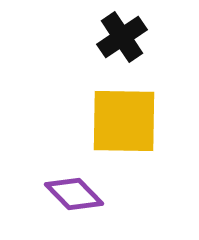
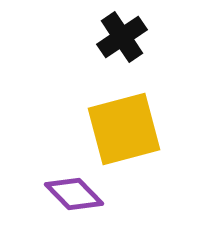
yellow square: moved 8 px down; rotated 16 degrees counterclockwise
